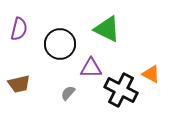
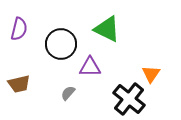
black circle: moved 1 px right
purple triangle: moved 1 px left, 1 px up
orange triangle: rotated 36 degrees clockwise
black cross: moved 8 px right, 9 px down; rotated 12 degrees clockwise
